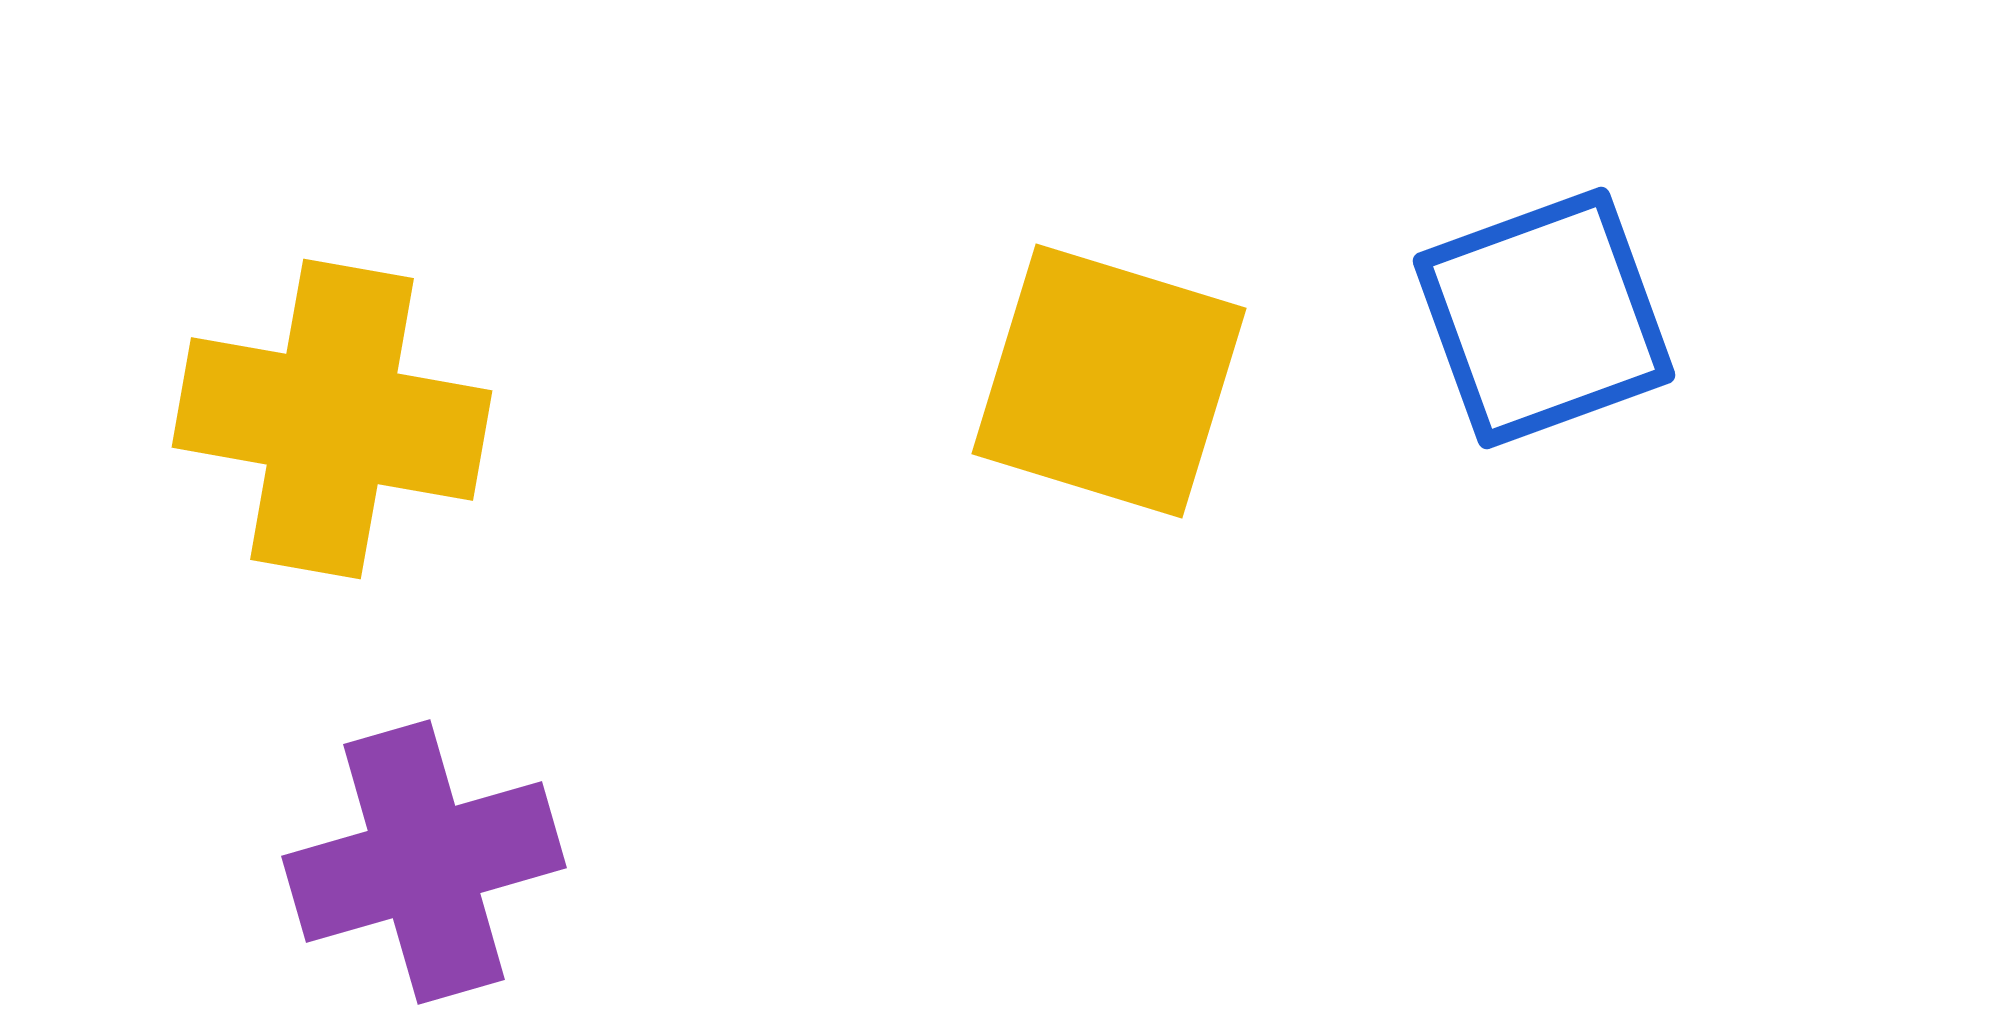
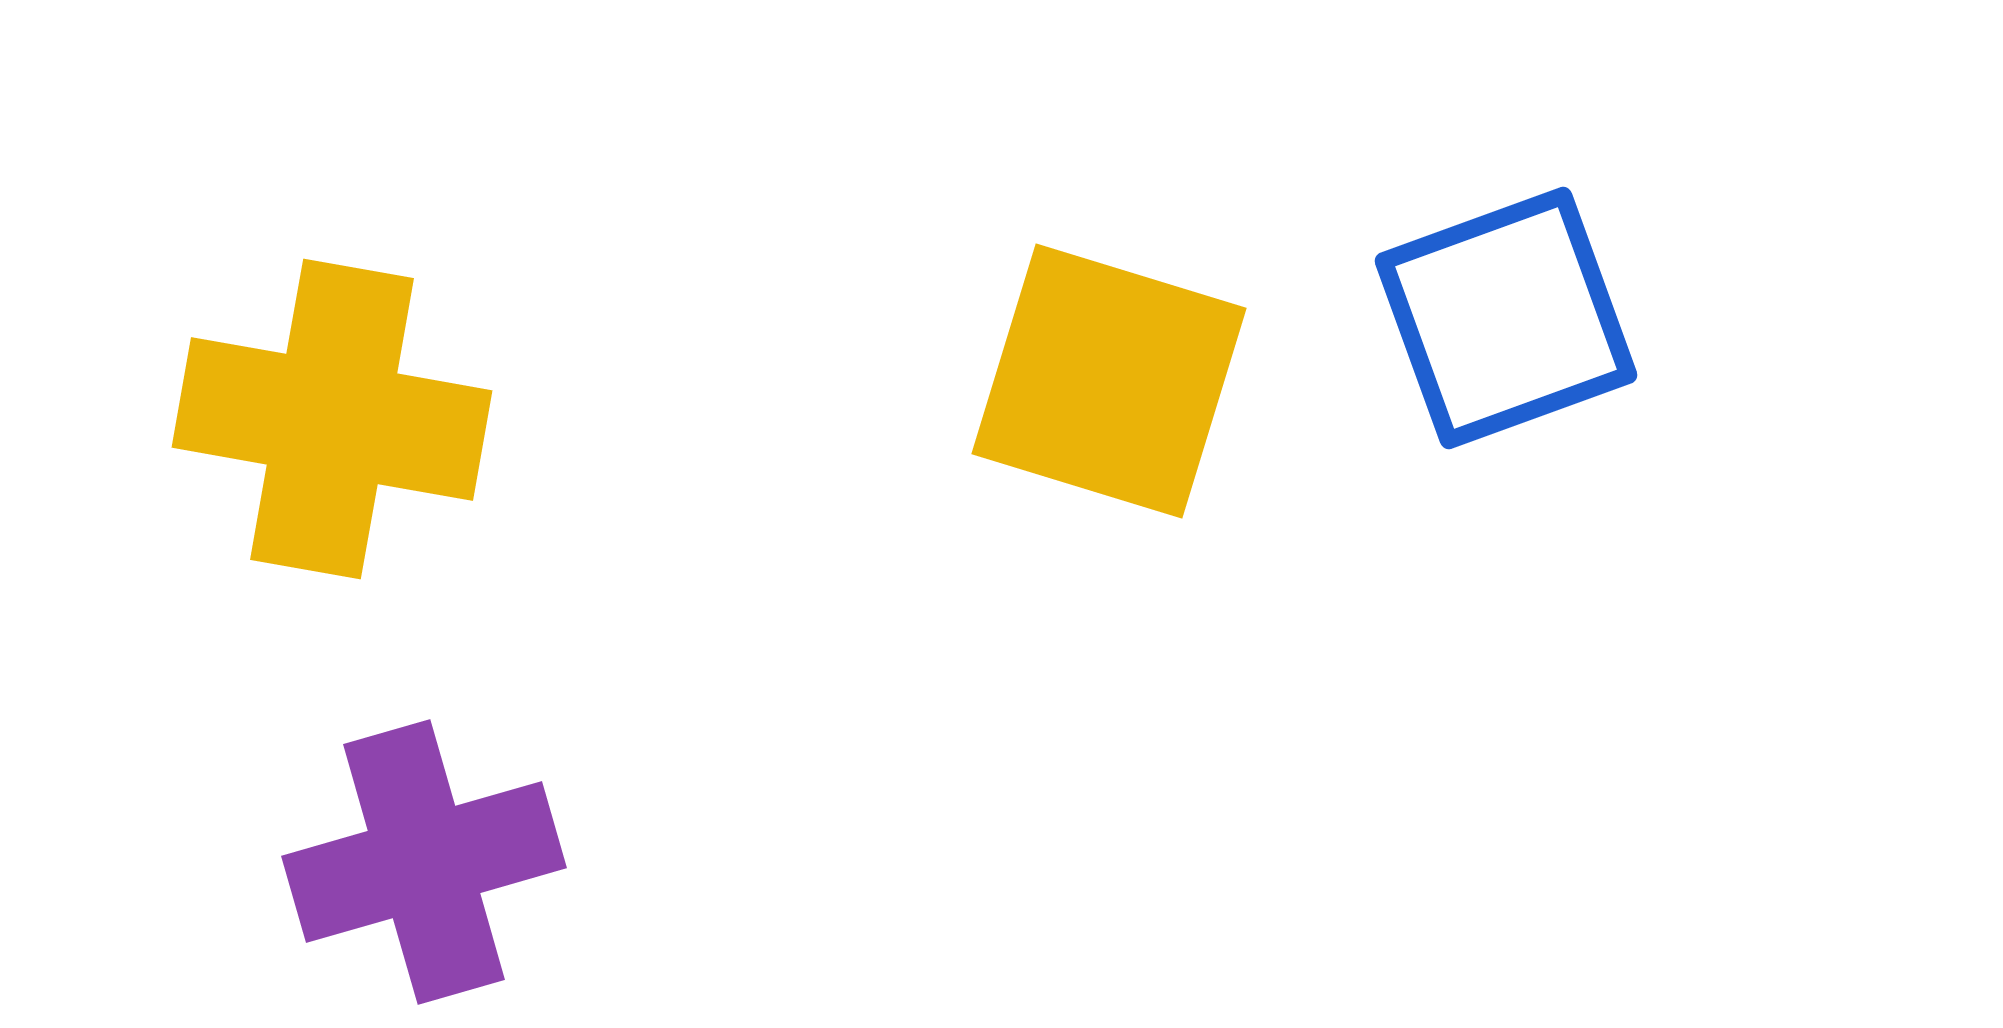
blue square: moved 38 px left
